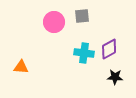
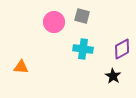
gray square: rotated 21 degrees clockwise
purple diamond: moved 13 px right
cyan cross: moved 1 px left, 4 px up
black star: moved 2 px left, 1 px up; rotated 28 degrees clockwise
